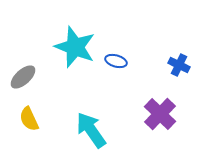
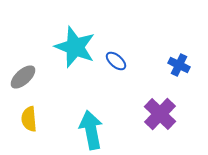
blue ellipse: rotated 25 degrees clockwise
yellow semicircle: rotated 20 degrees clockwise
cyan arrow: rotated 24 degrees clockwise
